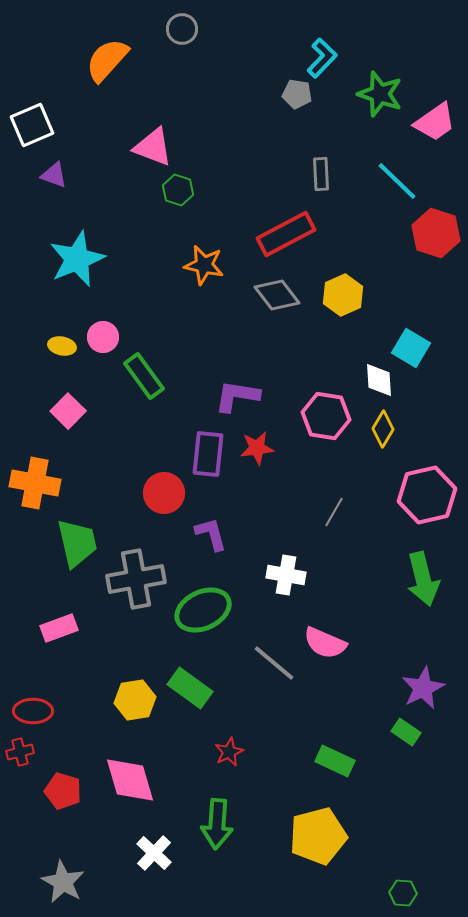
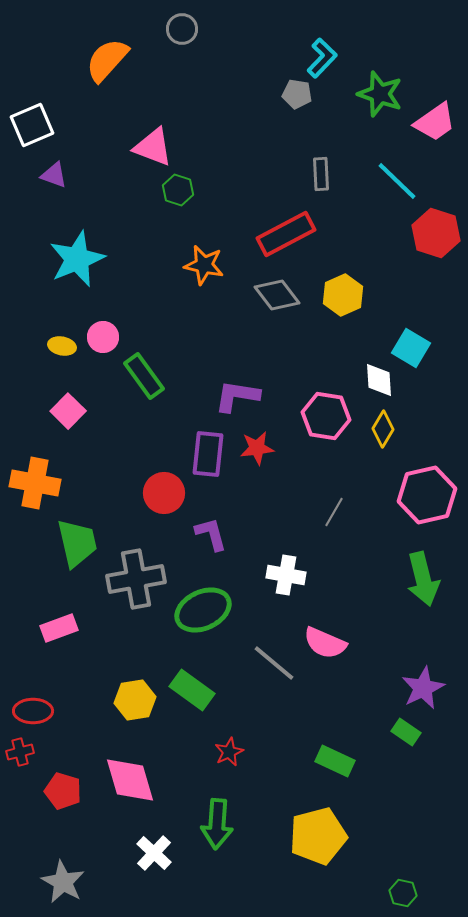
green rectangle at (190, 688): moved 2 px right, 2 px down
green hexagon at (403, 893): rotated 8 degrees clockwise
